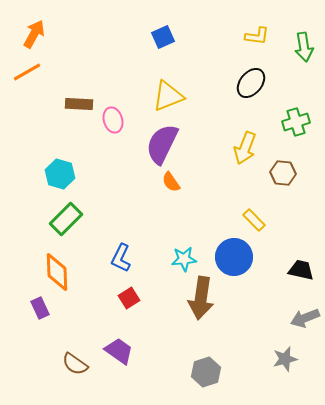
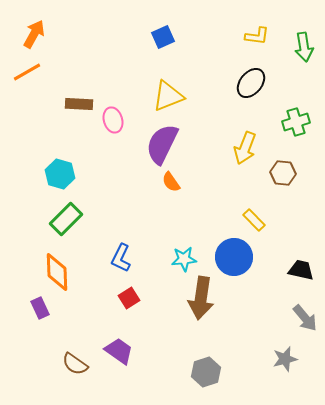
gray arrow: rotated 108 degrees counterclockwise
